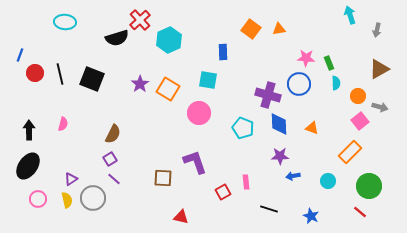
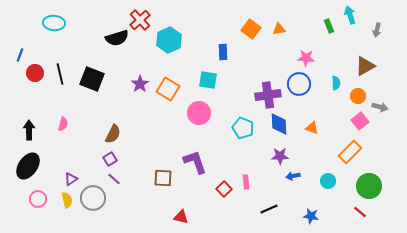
cyan ellipse at (65, 22): moved 11 px left, 1 px down
green rectangle at (329, 63): moved 37 px up
brown triangle at (379, 69): moved 14 px left, 3 px up
purple cross at (268, 95): rotated 25 degrees counterclockwise
red square at (223, 192): moved 1 px right, 3 px up; rotated 14 degrees counterclockwise
black line at (269, 209): rotated 42 degrees counterclockwise
blue star at (311, 216): rotated 14 degrees counterclockwise
